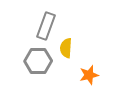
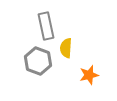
gray rectangle: rotated 32 degrees counterclockwise
gray hexagon: rotated 20 degrees clockwise
